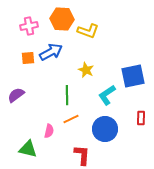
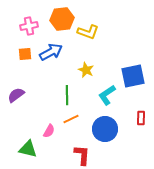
orange hexagon: rotated 10 degrees counterclockwise
yellow L-shape: moved 1 px down
orange square: moved 3 px left, 4 px up
pink semicircle: rotated 16 degrees clockwise
